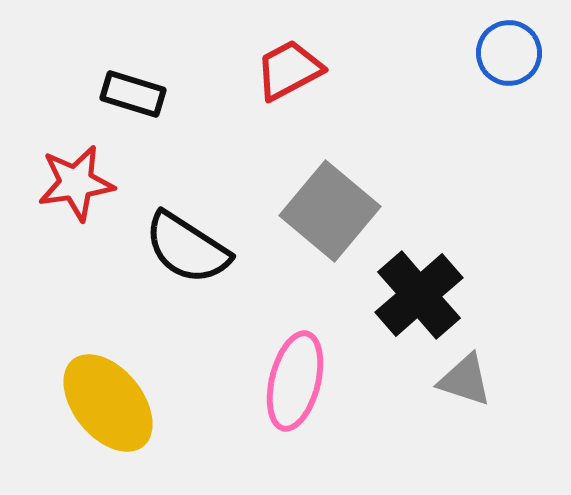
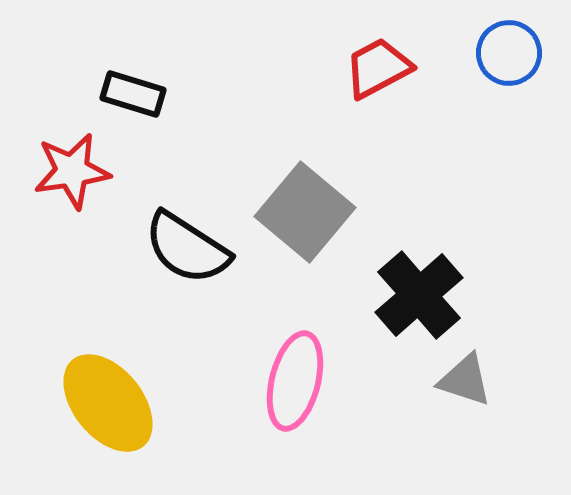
red trapezoid: moved 89 px right, 2 px up
red star: moved 4 px left, 12 px up
gray square: moved 25 px left, 1 px down
